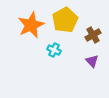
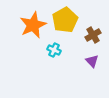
orange star: moved 2 px right
